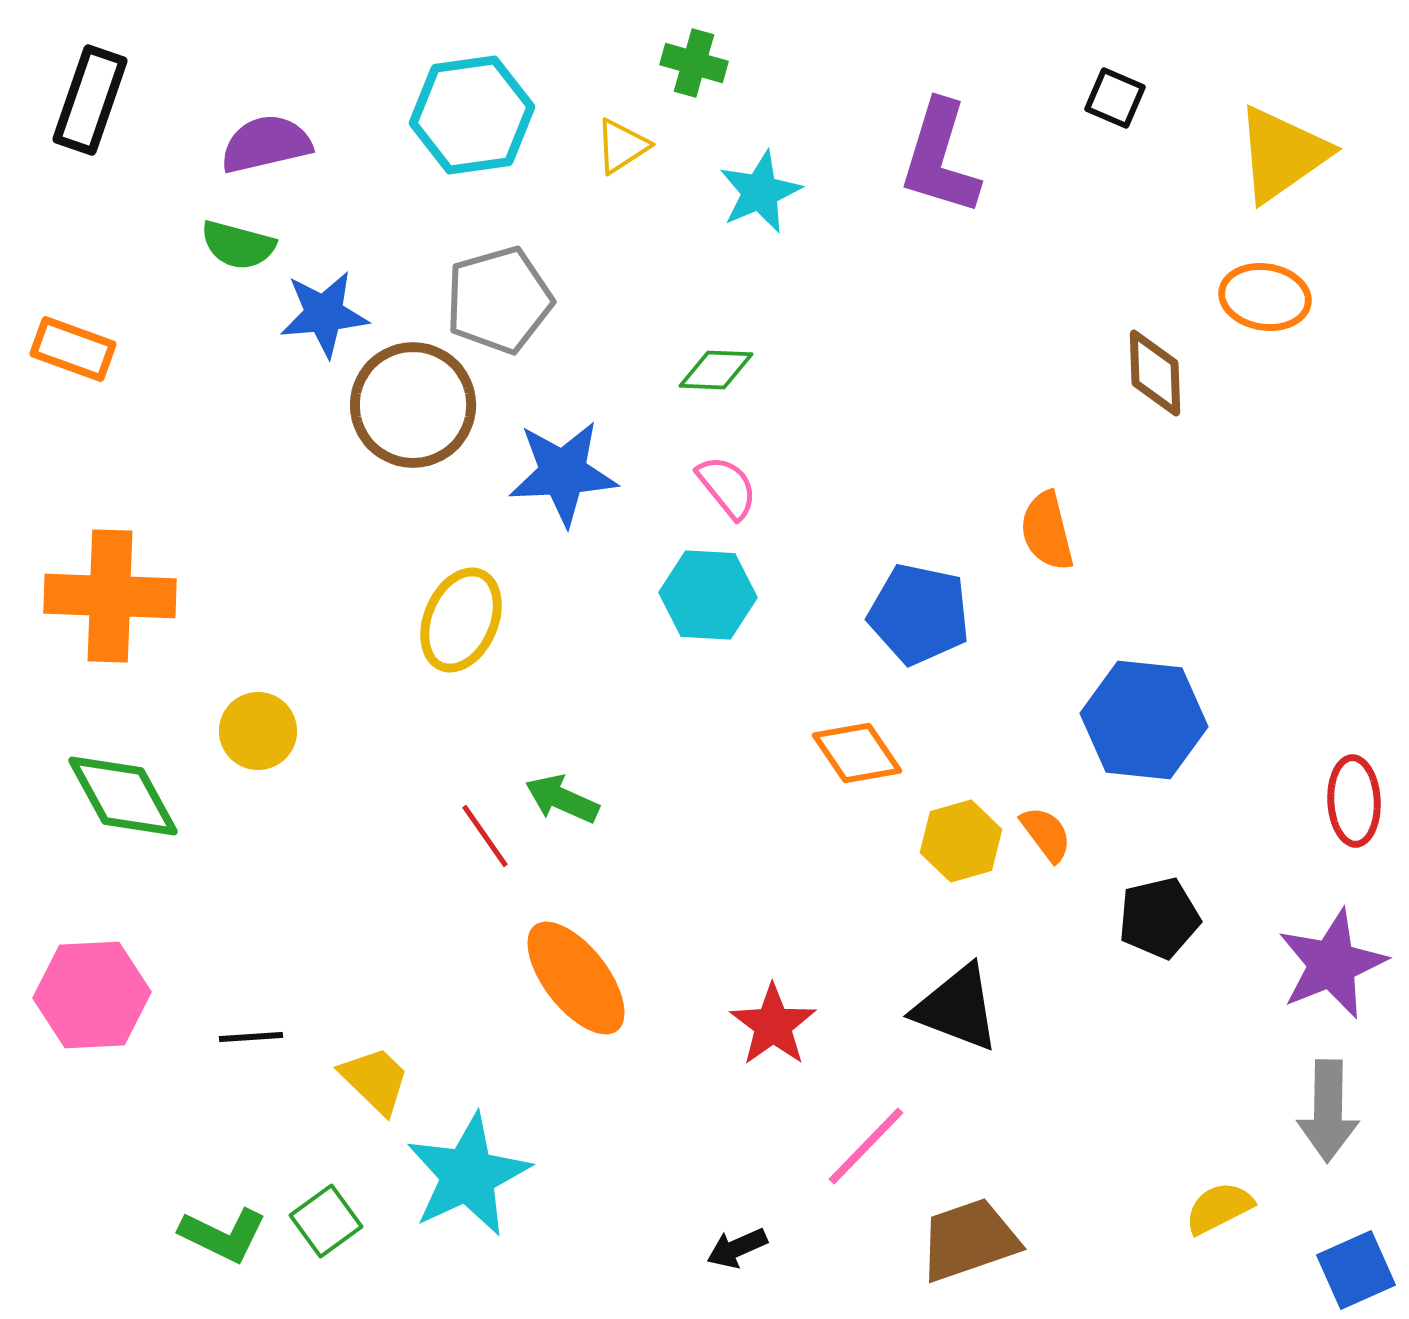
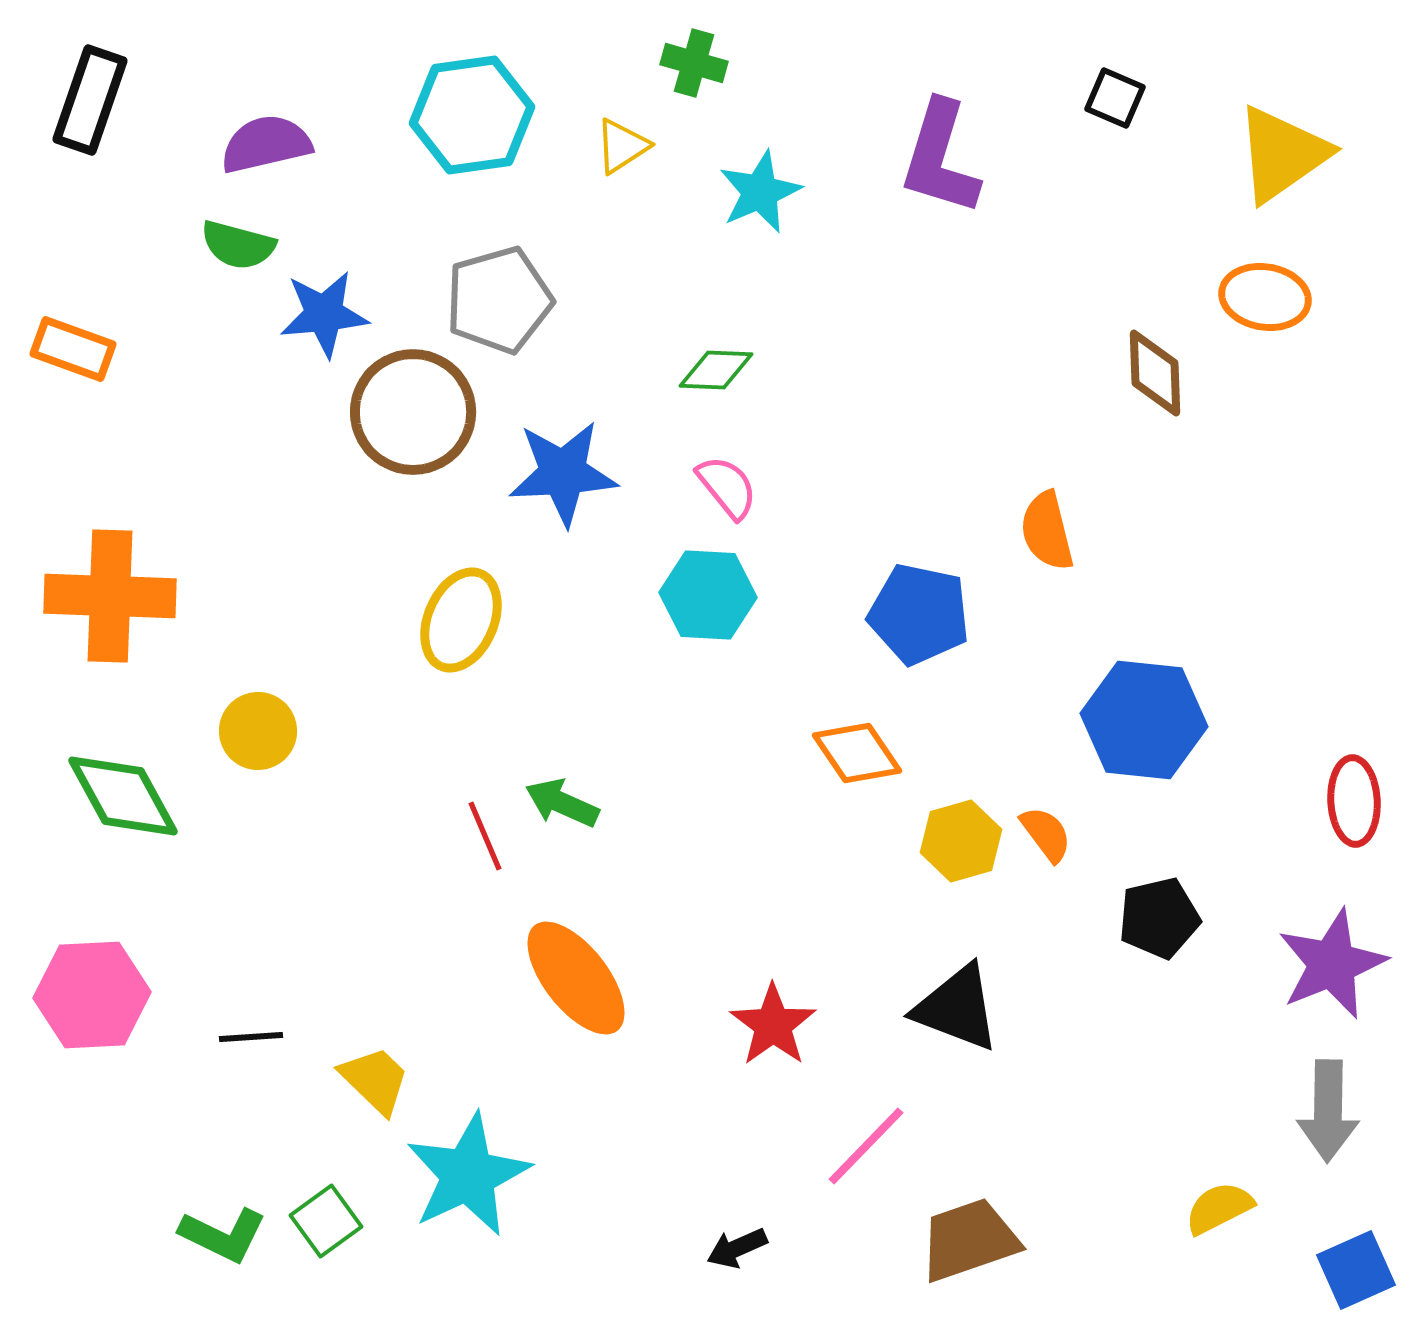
brown circle at (413, 405): moved 7 px down
green arrow at (562, 799): moved 4 px down
red line at (485, 836): rotated 12 degrees clockwise
